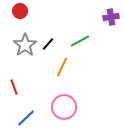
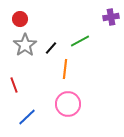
red circle: moved 8 px down
black line: moved 3 px right, 4 px down
orange line: moved 3 px right, 2 px down; rotated 18 degrees counterclockwise
red line: moved 2 px up
pink circle: moved 4 px right, 3 px up
blue line: moved 1 px right, 1 px up
